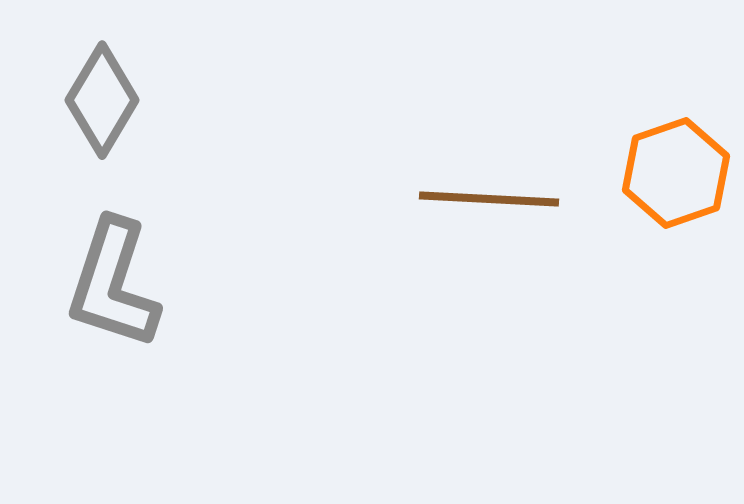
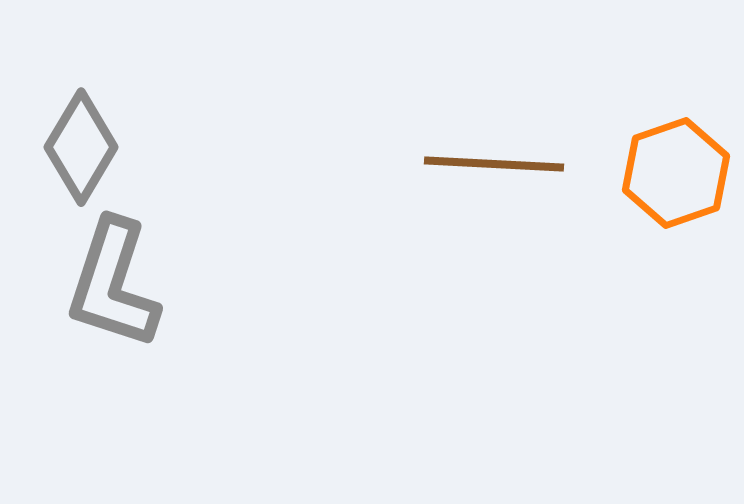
gray diamond: moved 21 px left, 47 px down
brown line: moved 5 px right, 35 px up
